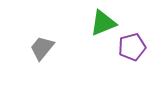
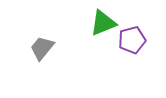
purple pentagon: moved 7 px up
